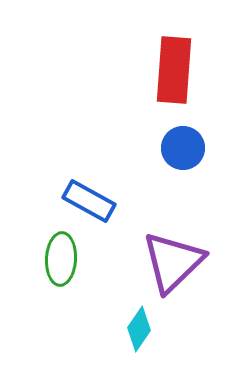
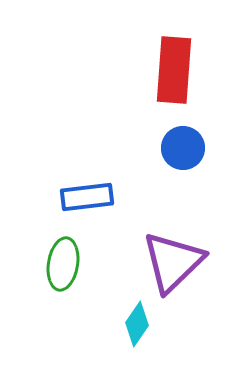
blue rectangle: moved 2 px left, 4 px up; rotated 36 degrees counterclockwise
green ellipse: moved 2 px right, 5 px down; rotated 6 degrees clockwise
cyan diamond: moved 2 px left, 5 px up
